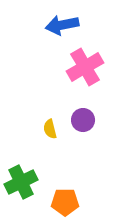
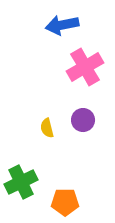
yellow semicircle: moved 3 px left, 1 px up
